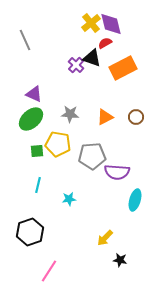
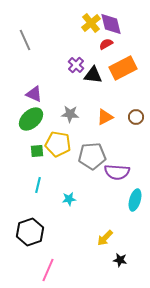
red semicircle: moved 1 px right, 1 px down
black triangle: moved 1 px right, 17 px down; rotated 12 degrees counterclockwise
pink line: moved 1 px left, 1 px up; rotated 10 degrees counterclockwise
